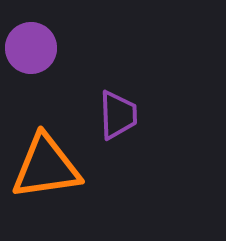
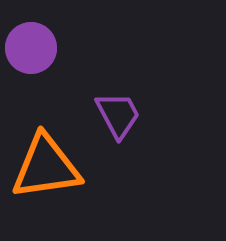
purple trapezoid: rotated 26 degrees counterclockwise
